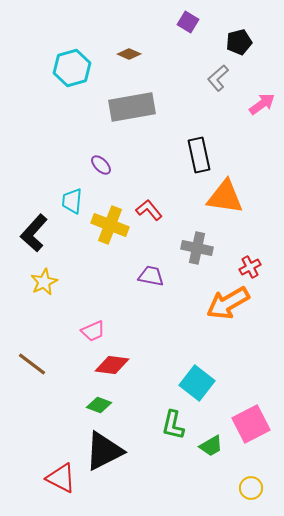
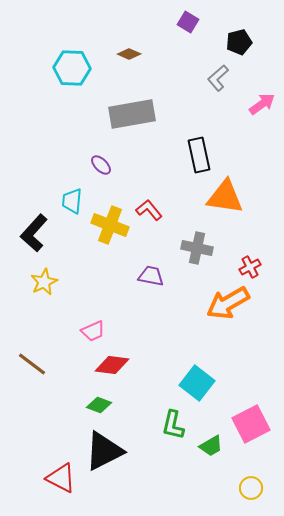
cyan hexagon: rotated 18 degrees clockwise
gray rectangle: moved 7 px down
